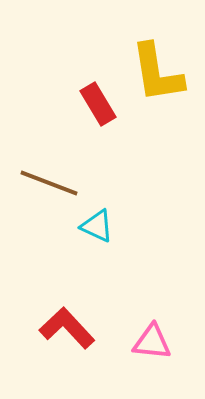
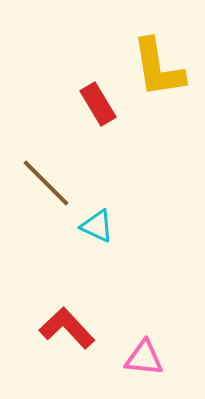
yellow L-shape: moved 1 px right, 5 px up
brown line: moved 3 px left; rotated 24 degrees clockwise
pink triangle: moved 8 px left, 16 px down
